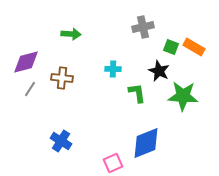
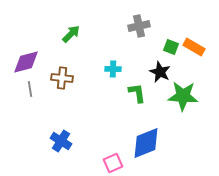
gray cross: moved 4 px left, 1 px up
green arrow: rotated 48 degrees counterclockwise
black star: moved 1 px right, 1 px down
gray line: rotated 42 degrees counterclockwise
